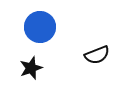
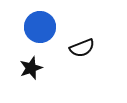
black semicircle: moved 15 px left, 7 px up
